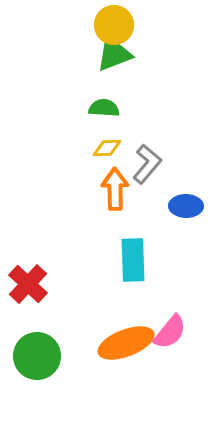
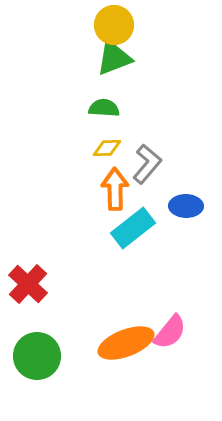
green triangle: moved 4 px down
cyan rectangle: moved 32 px up; rotated 54 degrees clockwise
